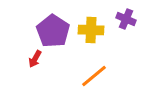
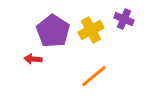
purple cross: moved 2 px left
yellow cross: rotated 30 degrees counterclockwise
red arrow: moved 2 px left; rotated 66 degrees clockwise
